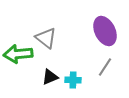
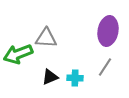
purple ellipse: moved 3 px right; rotated 36 degrees clockwise
gray triangle: rotated 35 degrees counterclockwise
green arrow: rotated 16 degrees counterclockwise
cyan cross: moved 2 px right, 2 px up
